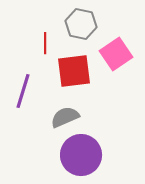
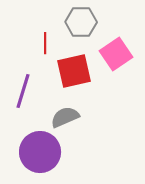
gray hexagon: moved 2 px up; rotated 12 degrees counterclockwise
red square: rotated 6 degrees counterclockwise
purple circle: moved 41 px left, 3 px up
